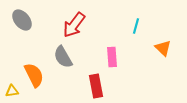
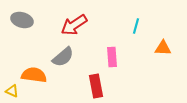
gray ellipse: rotated 35 degrees counterclockwise
red arrow: rotated 20 degrees clockwise
orange triangle: rotated 42 degrees counterclockwise
gray semicircle: rotated 100 degrees counterclockwise
orange semicircle: rotated 55 degrees counterclockwise
yellow triangle: rotated 32 degrees clockwise
